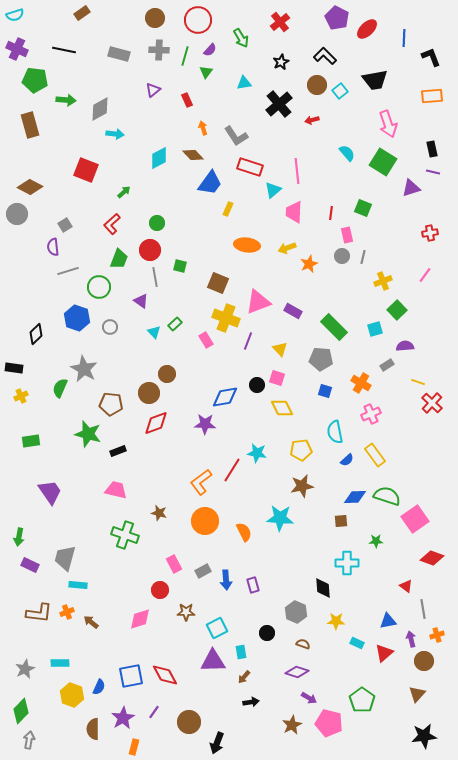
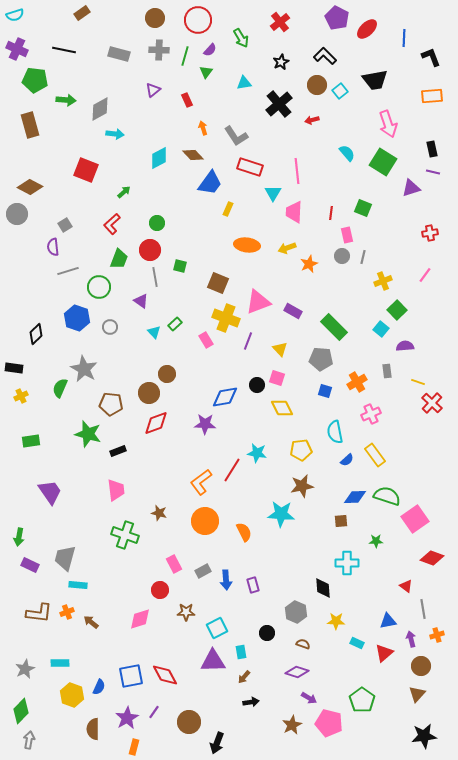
cyan triangle at (273, 190): moved 3 px down; rotated 18 degrees counterclockwise
cyan square at (375, 329): moved 6 px right; rotated 35 degrees counterclockwise
gray rectangle at (387, 365): moved 6 px down; rotated 64 degrees counterclockwise
orange cross at (361, 383): moved 4 px left, 1 px up; rotated 30 degrees clockwise
pink trapezoid at (116, 490): rotated 70 degrees clockwise
cyan star at (280, 518): moved 1 px right, 4 px up
brown circle at (424, 661): moved 3 px left, 5 px down
purple star at (123, 718): moved 4 px right
